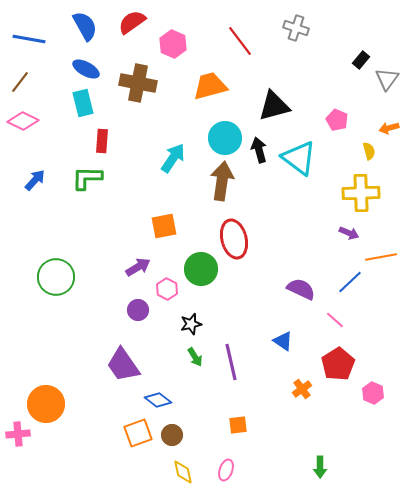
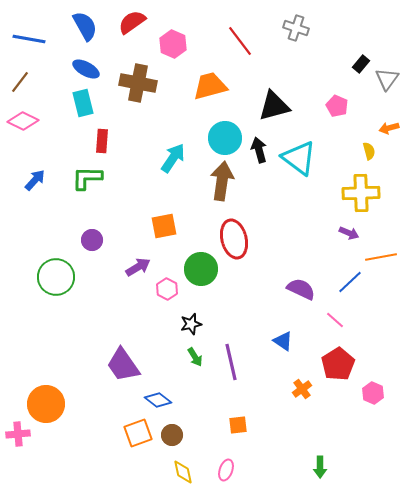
black rectangle at (361, 60): moved 4 px down
pink pentagon at (337, 120): moved 14 px up
purple circle at (138, 310): moved 46 px left, 70 px up
